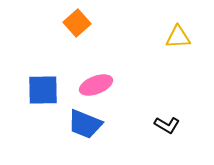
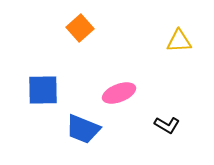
orange square: moved 3 px right, 5 px down
yellow triangle: moved 1 px right, 4 px down
pink ellipse: moved 23 px right, 8 px down
blue trapezoid: moved 2 px left, 5 px down
